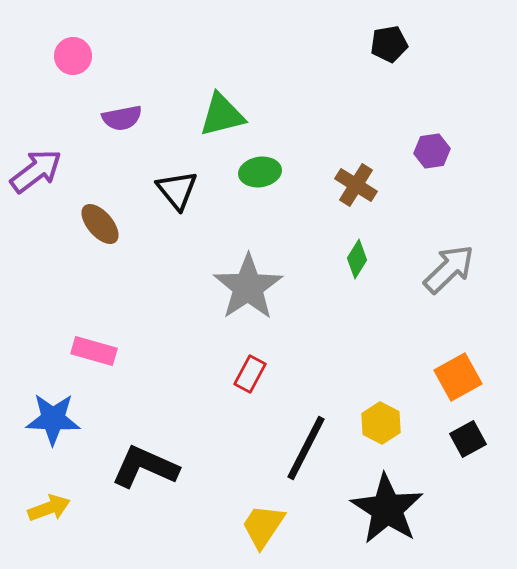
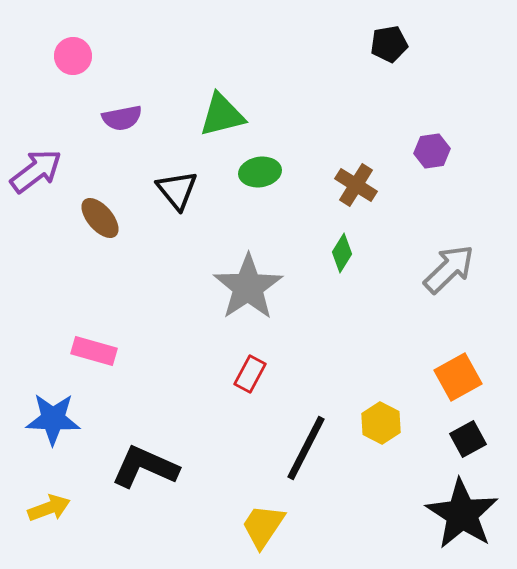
brown ellipse: moved 6 px up
green diamond: moved 15 px left, 6 px up
black star: moved 75 px right, 5 px down
